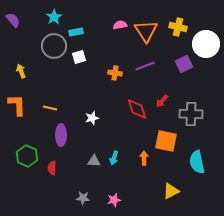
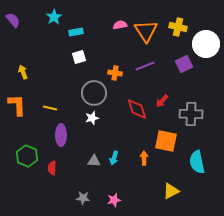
gray circle: moved 40 px right, 47 px down
yellow arrow: moved 2 px right, 1 px down
